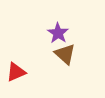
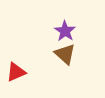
purple star: moved 7 px right, 2 px up
